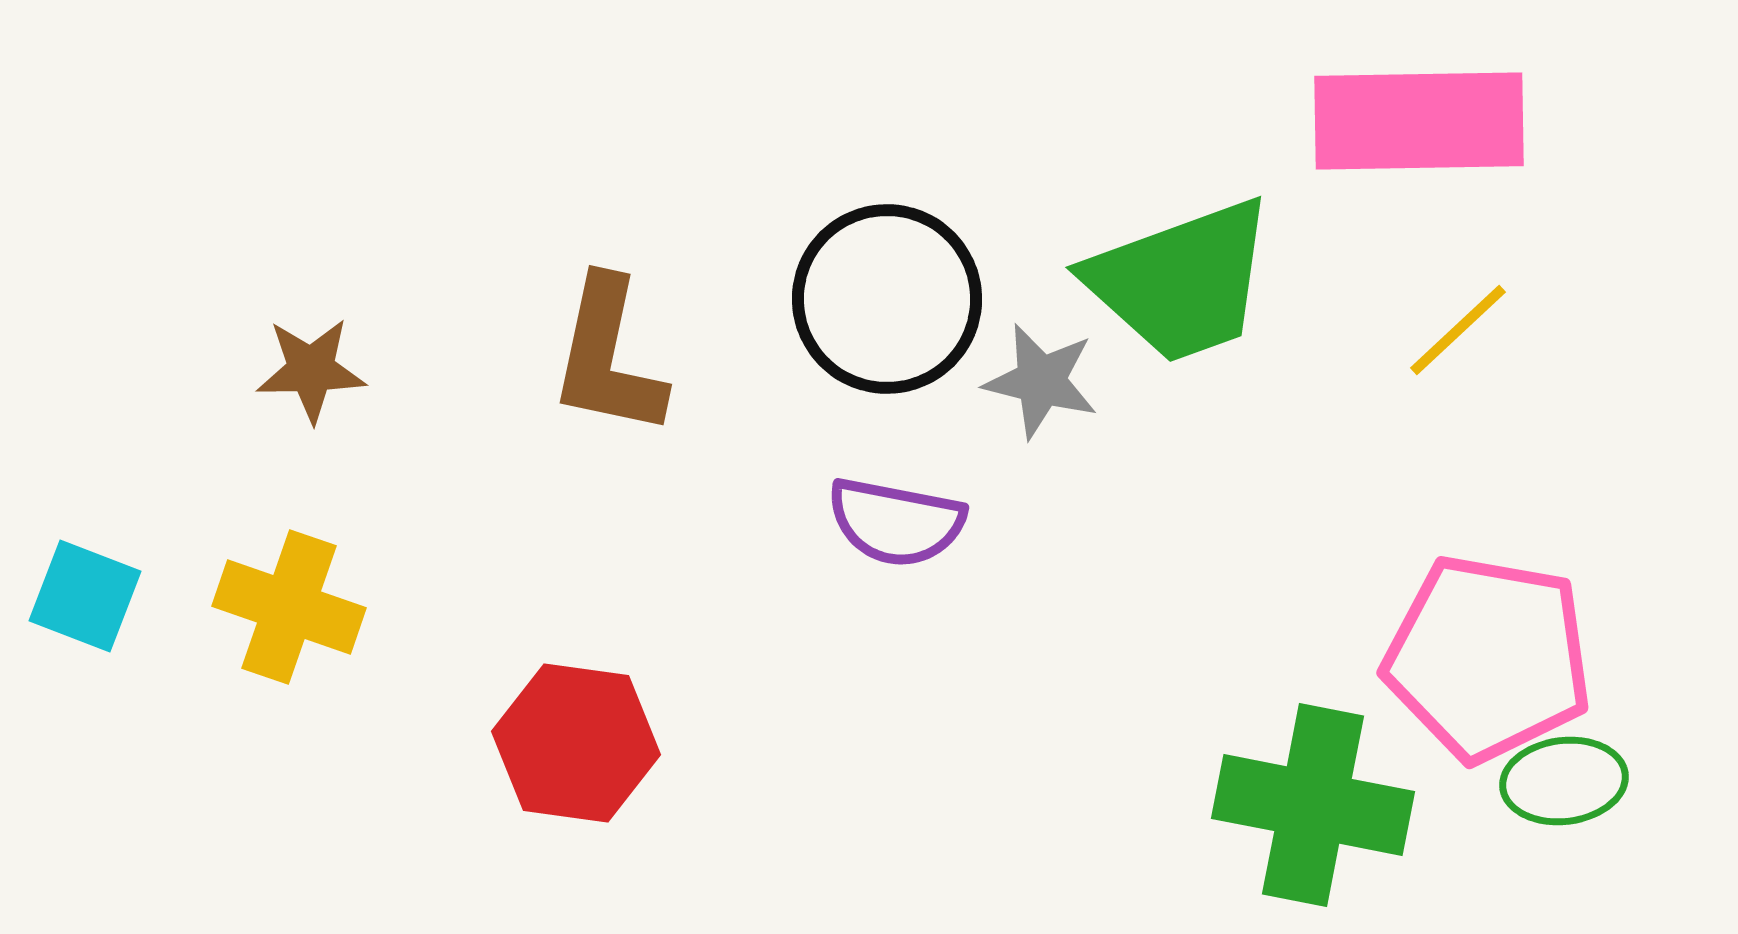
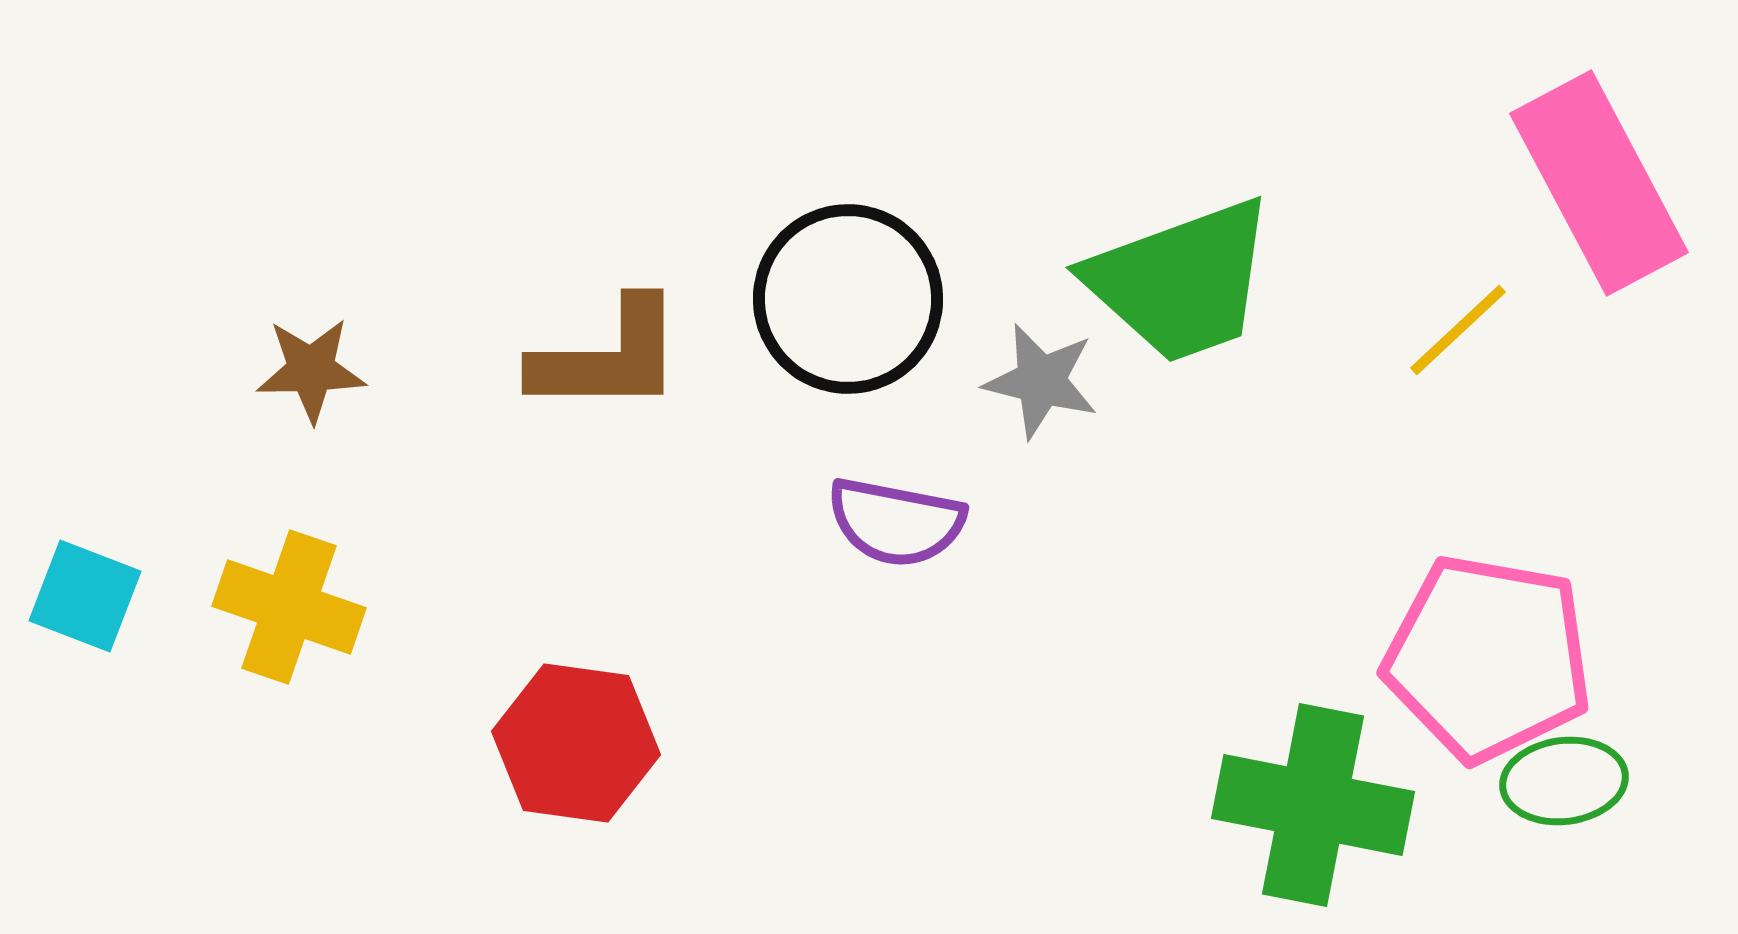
pink rectangle: moved 180 px right, 62 px down; rotated 63 degrees clockwise
black circle: moved 39 px left
brown L-shape: rotated 102 degrees counterclockwise
